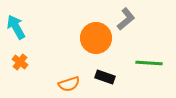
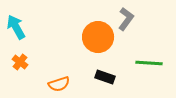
gray L-shape: rotated 15 degrees counterclockwise
orange circle: moved 2 px right, 1 px up
orange semicircle: moved 10 px left
